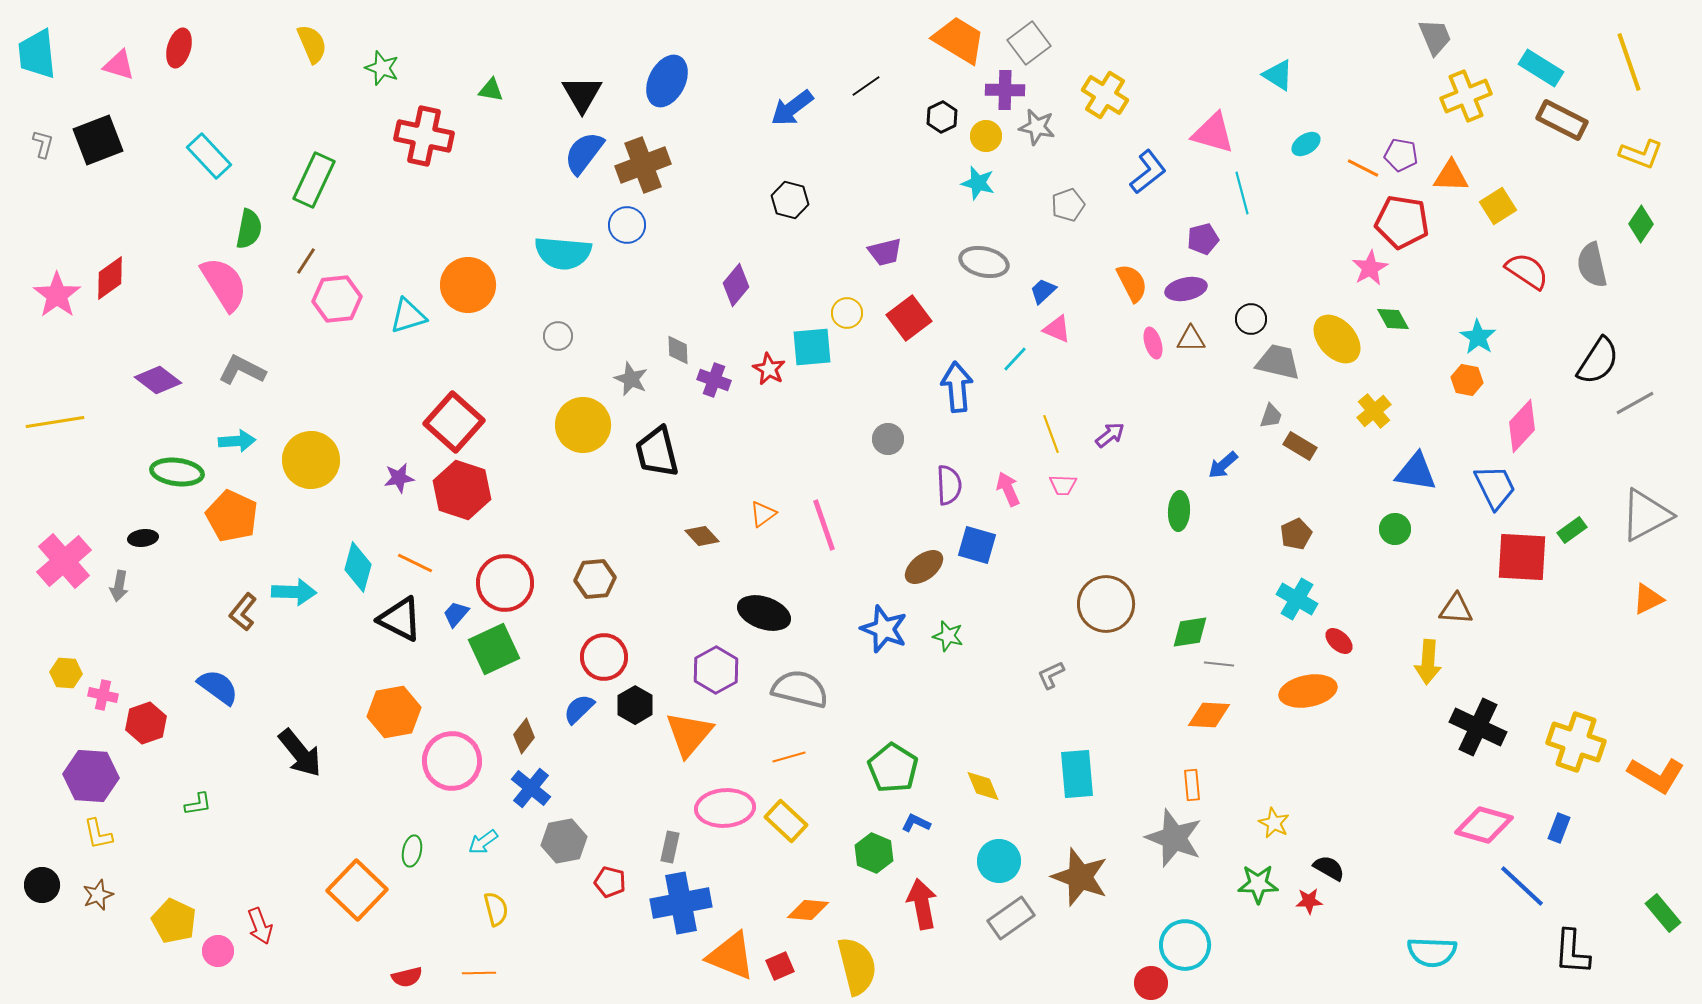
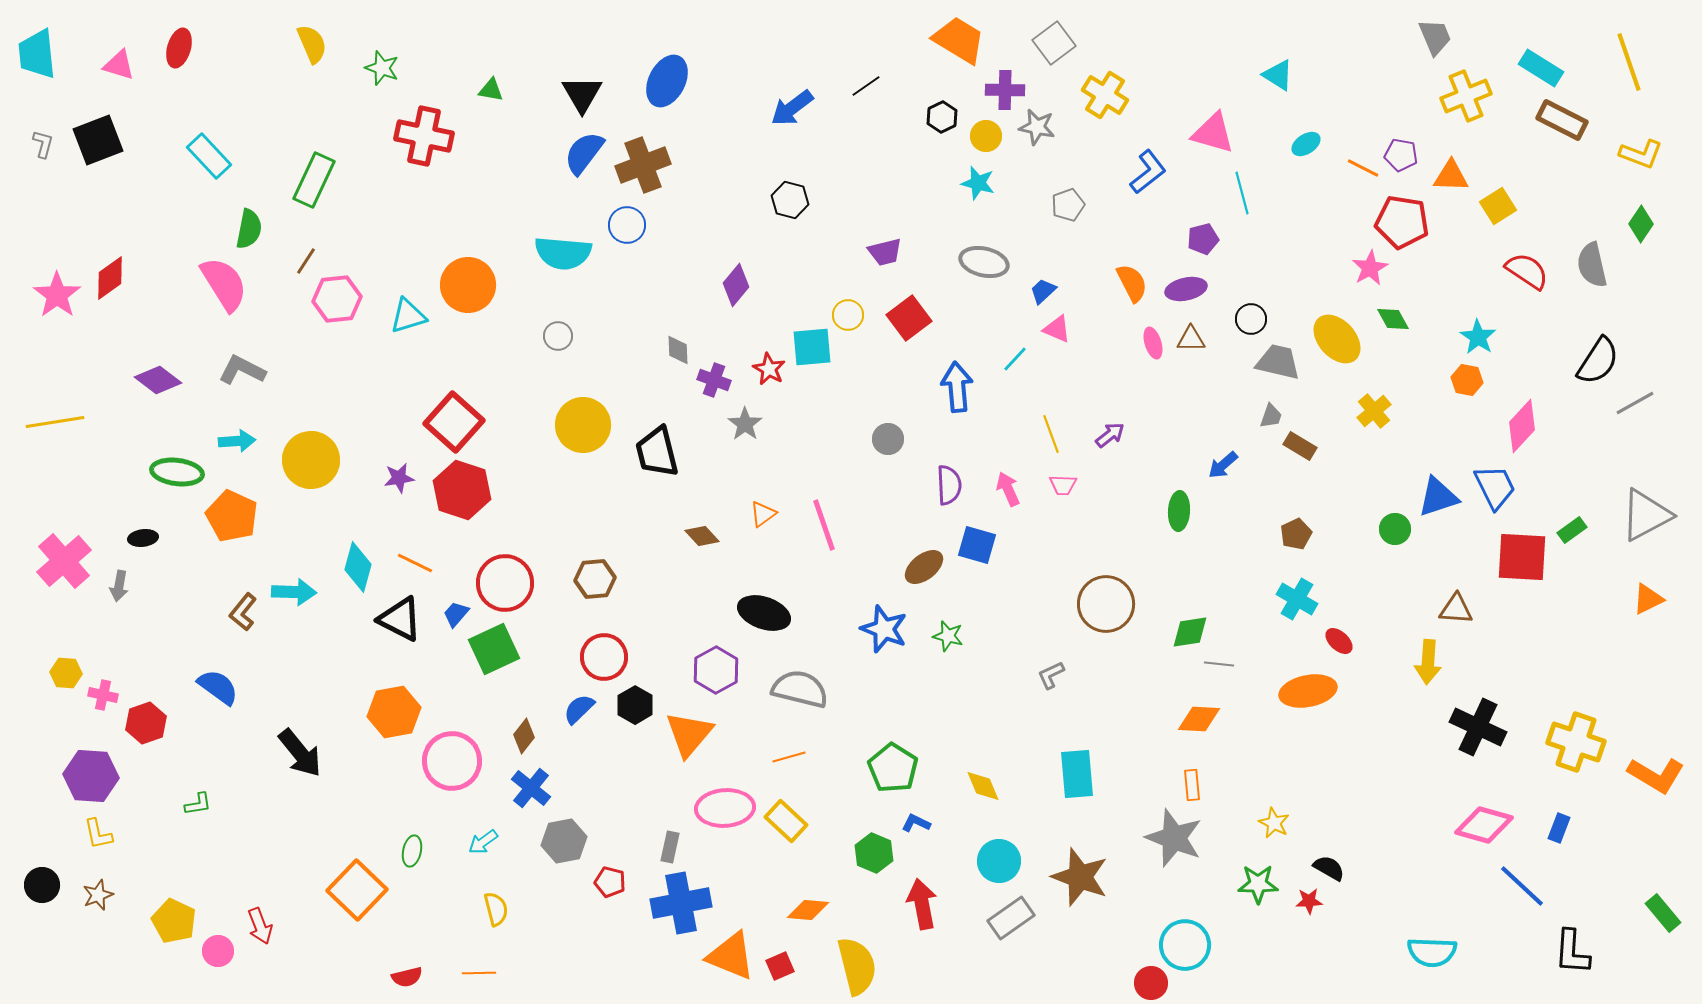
gray square at (1029, 43): moved 25 px right
yellow circle at (847, 313): moved 1 px right, 2 px down
gray star at (631, 379): moved 114 px right, 45 px down; rotated 12 degrees clockwise
blue triangle at (1416, 472): moved 22 px right, 25 px down; rotated 27 degrees counterclockwise
orange diamond at (1209, 715): moved 10 px left, 4 px down
